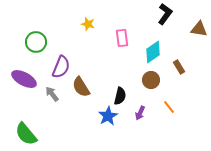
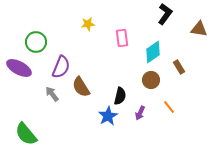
yellow star: rotated 24 degrees counterclockwise
purple ellipse: moved 5 px left, 11 px up
